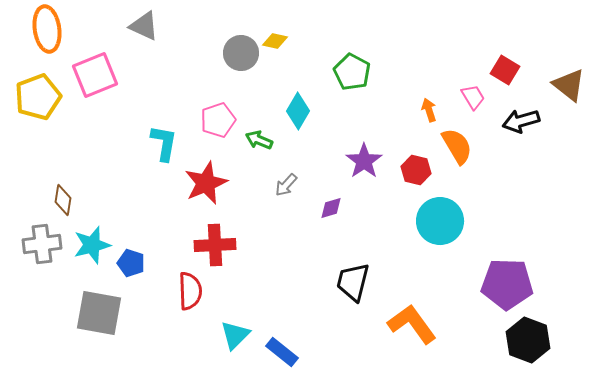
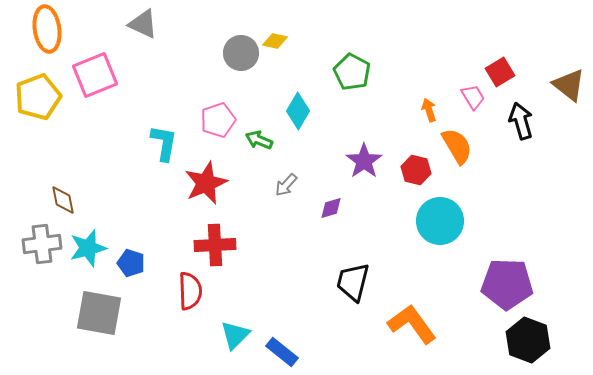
gray triangle: moved 1 px left, 2 px up
red square: moved 5 px left, 2 px down; rotated 28 degrees clockwise
black arrow: rotated 90 degrees clockwise
brown diamond: rotated 20 degrees counterclockwise
cyan star: moved 4 px left, 3 px down
